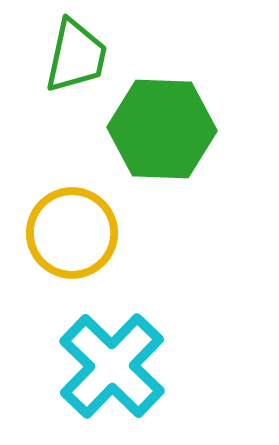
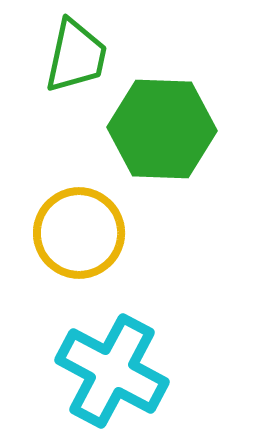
yellow circle: moved 7 px right
cyan cross: moved 5 px down; rotated 16 degrees counterclockwise
